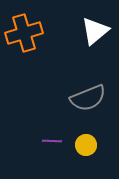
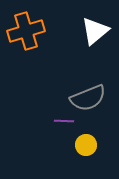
orange cross: moved 2 px right, 2 px up
purple line: moved 12 px right, 20 px up
